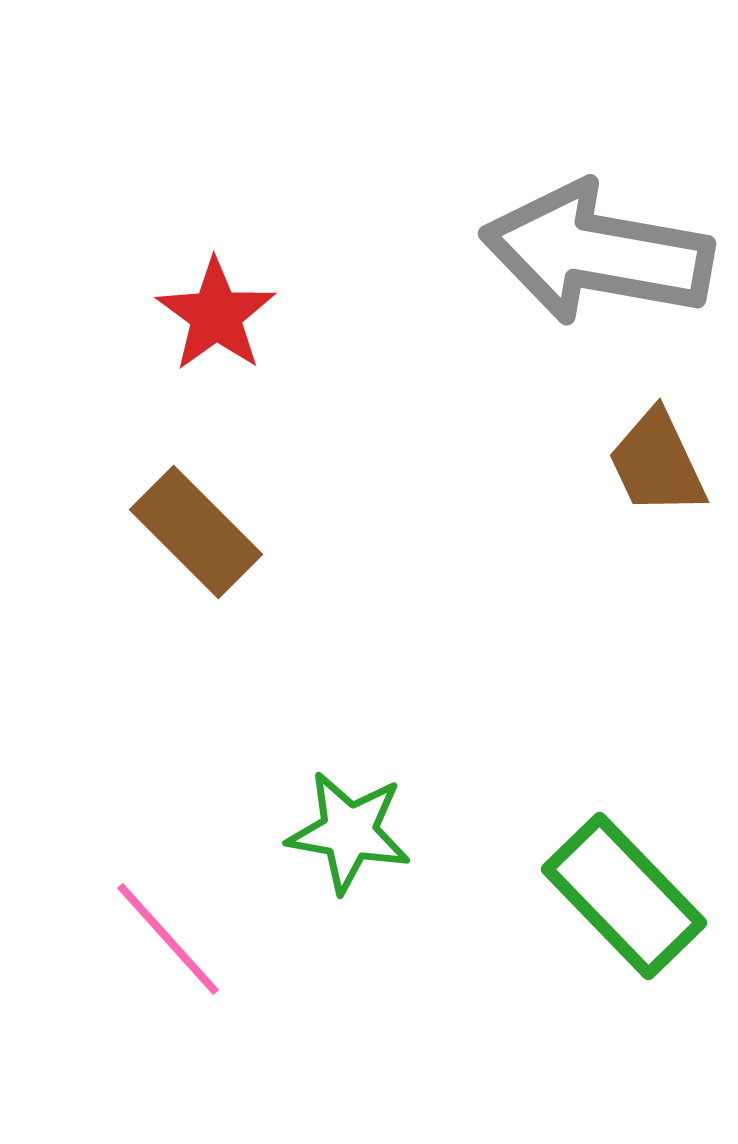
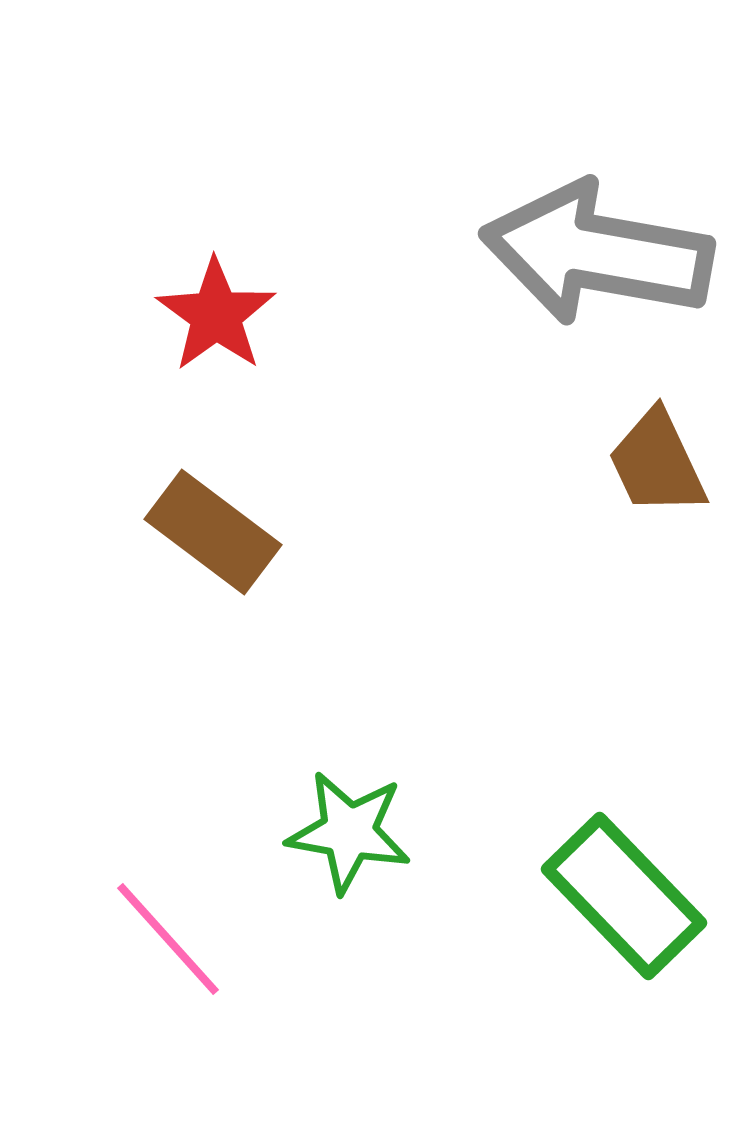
brown rectangle: moved 17 px right; rotated 8 degrees counterclockwise
